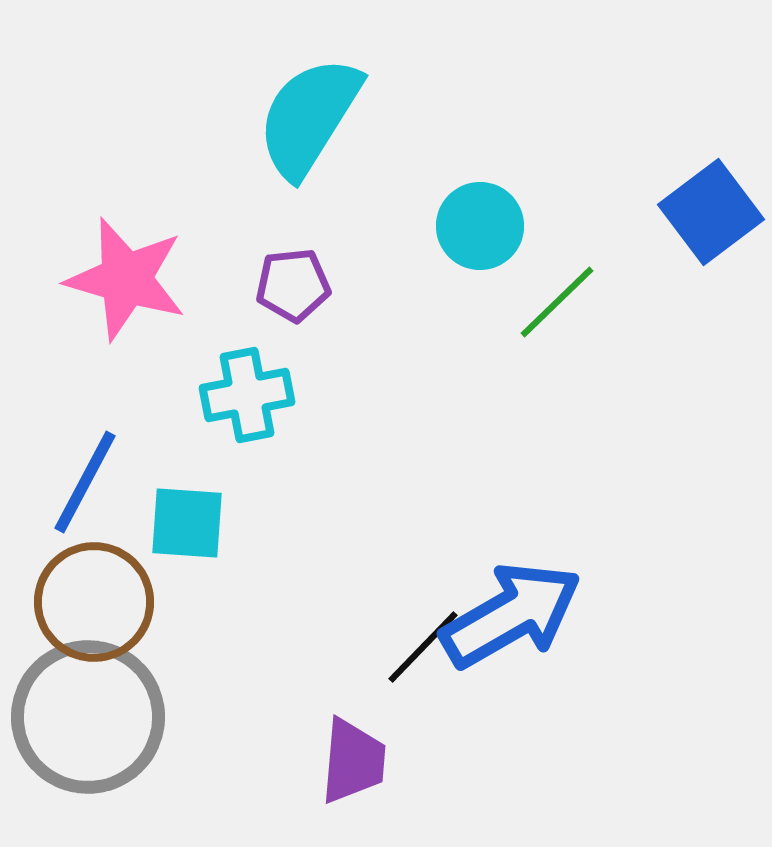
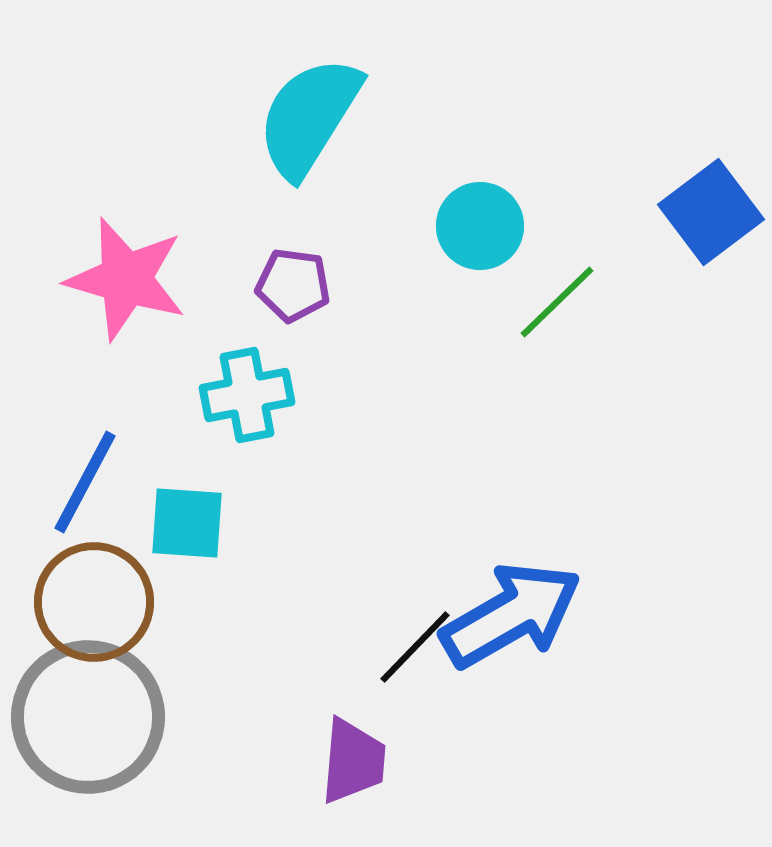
purple pentagon: rotated 14 degrees clockwise
black line: moved 8 px left
